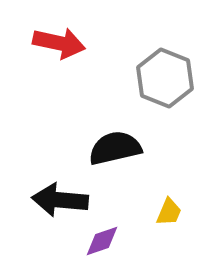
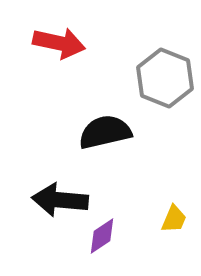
black semicircle: moved 10 px left, 16 px up
yellow trapezoid: moved 5 px right, 7 px down
purple diamond: moved 5 px up; rotated 15 degrees counterclockwise
